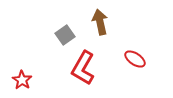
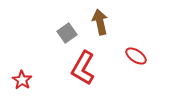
gray square: moved 2 px right, 2 px up
red ellipse: moved 1 px right, 3 px up
